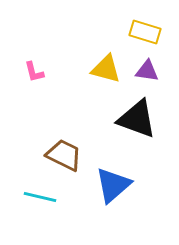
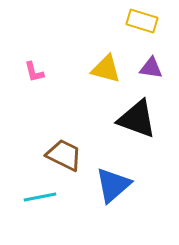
yellow rectangle: moved 3 px left, 11 px up
purple triangle: moved 4 px right, 3 px up
cyan line: rotated 24 degrees counterclockwise
